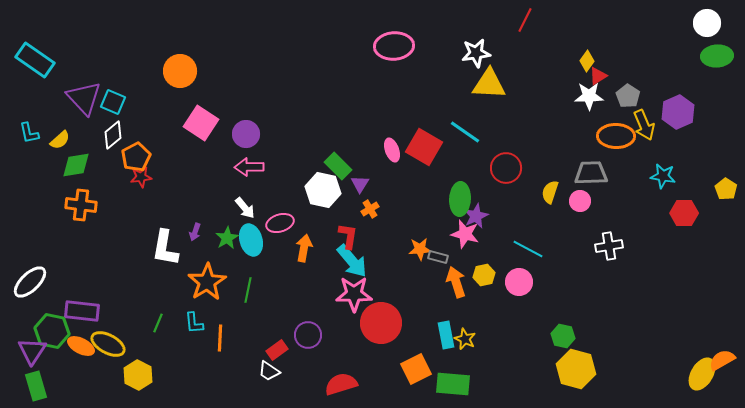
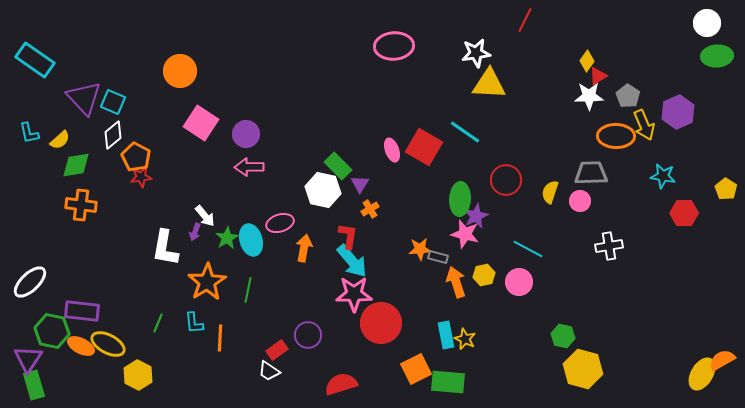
orange pentagon at (136, 157): rotated 16 degrees counterclockwise
red circle at (506, 168): moved 12 px down
white arrow at (245, 208): moved 40 px left, 8 px down
purple triangle at (32, 351): moved 4 px left, 8 px down
yellow hexagon at (576, 369): moved 7 px right
green rectangle at (453, 384): moved 5 px left, 2 px up
green rectangle at (36, 386): moved 2 px left, 1 px up
